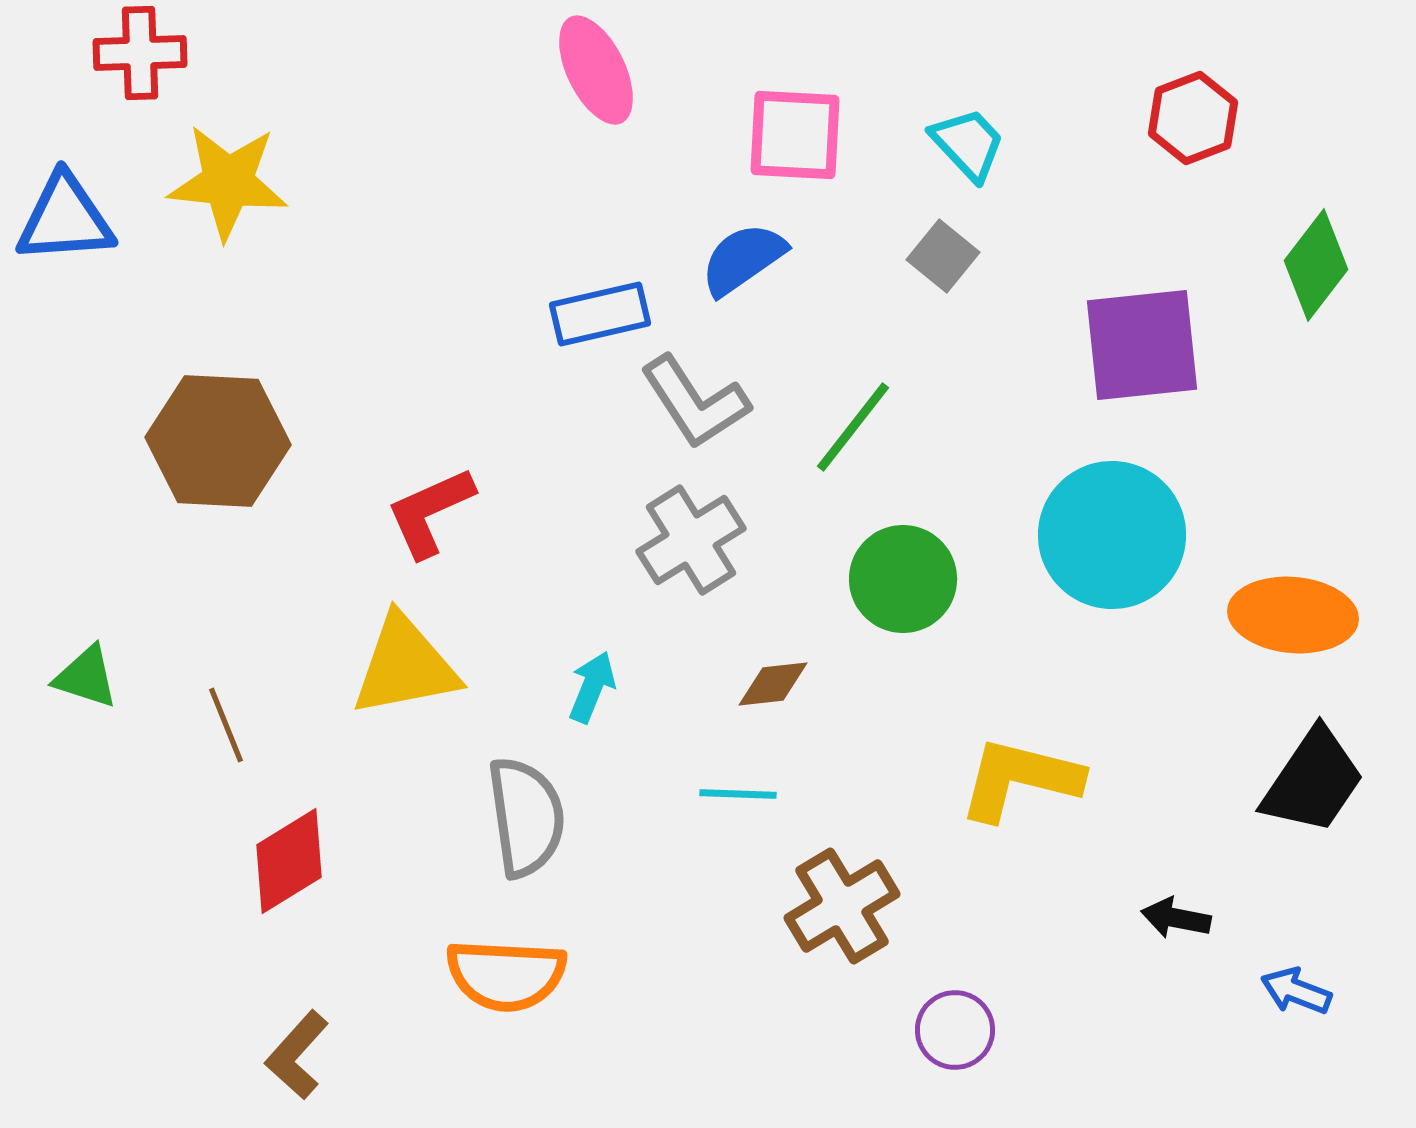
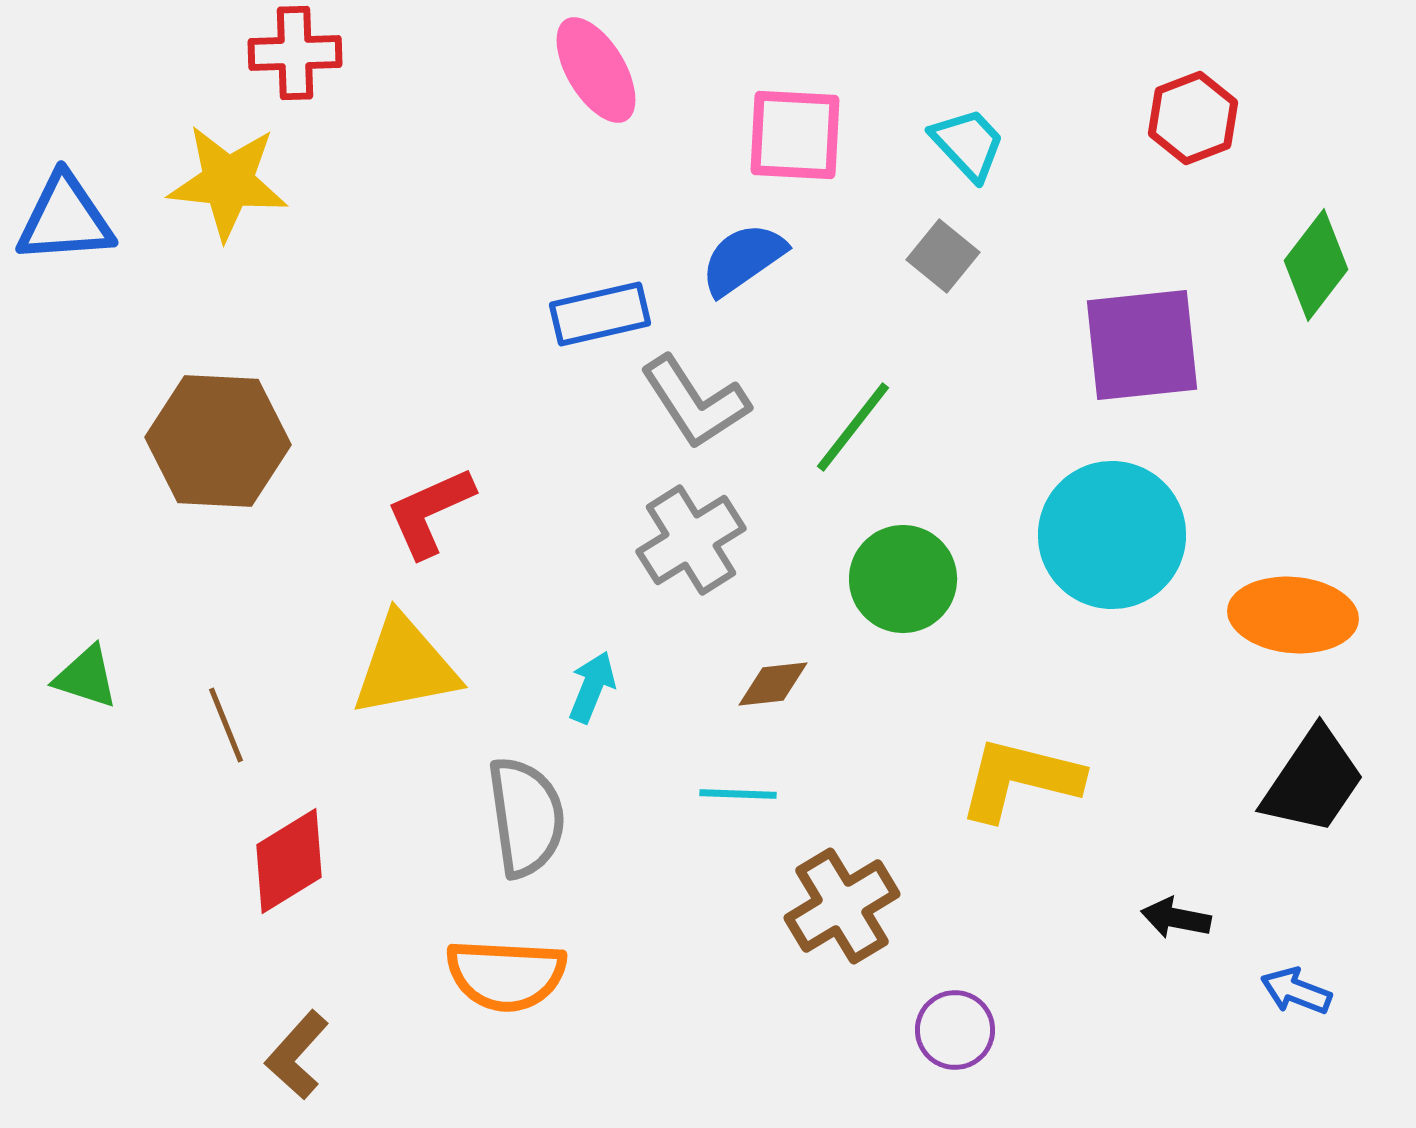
red cross: moved 155 px right
pink ellipse: rotated 5 degrees counterclockwise
